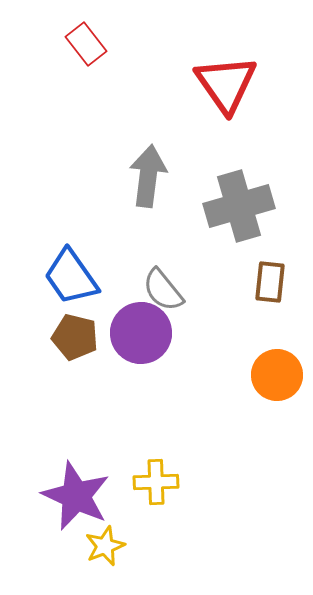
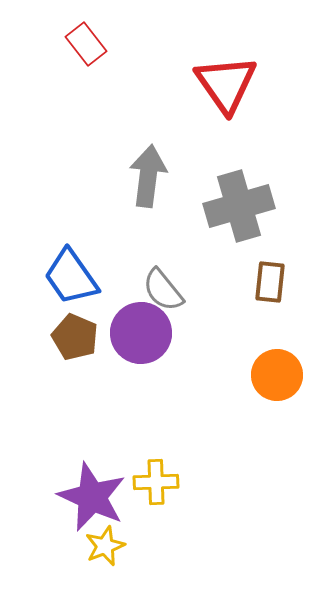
brown pentagon: rotated 9 degrees clockwise
purple star: moved 16 px right, 1 px down
